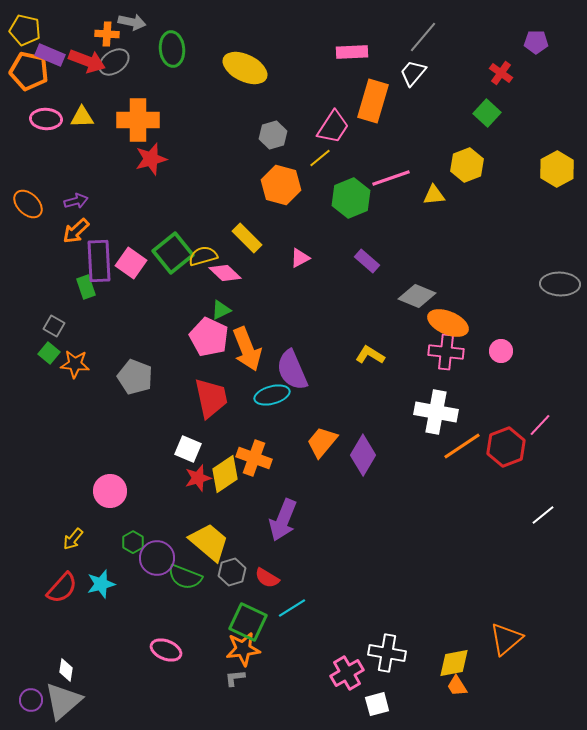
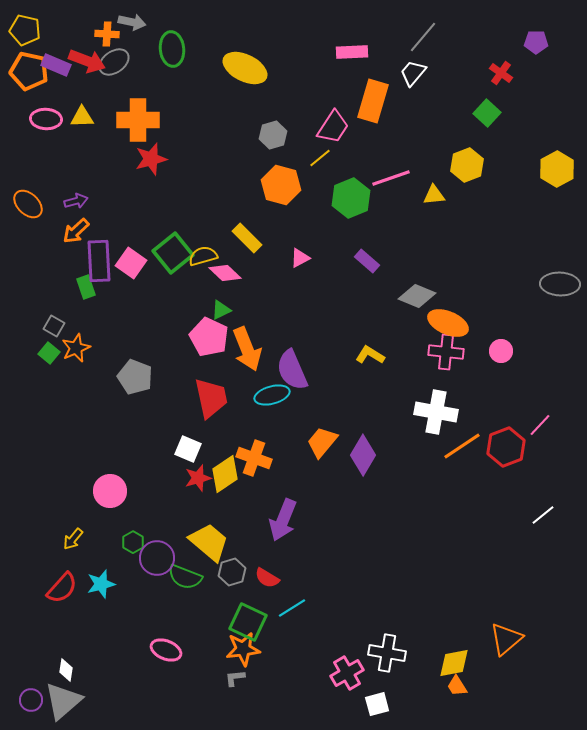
purple rectangle at (50, 55): moved 6 px right, 10 px down
orange star at (75, 364): moved 1 px right, 16 px up; rotated 28 degrees counterclockwise
